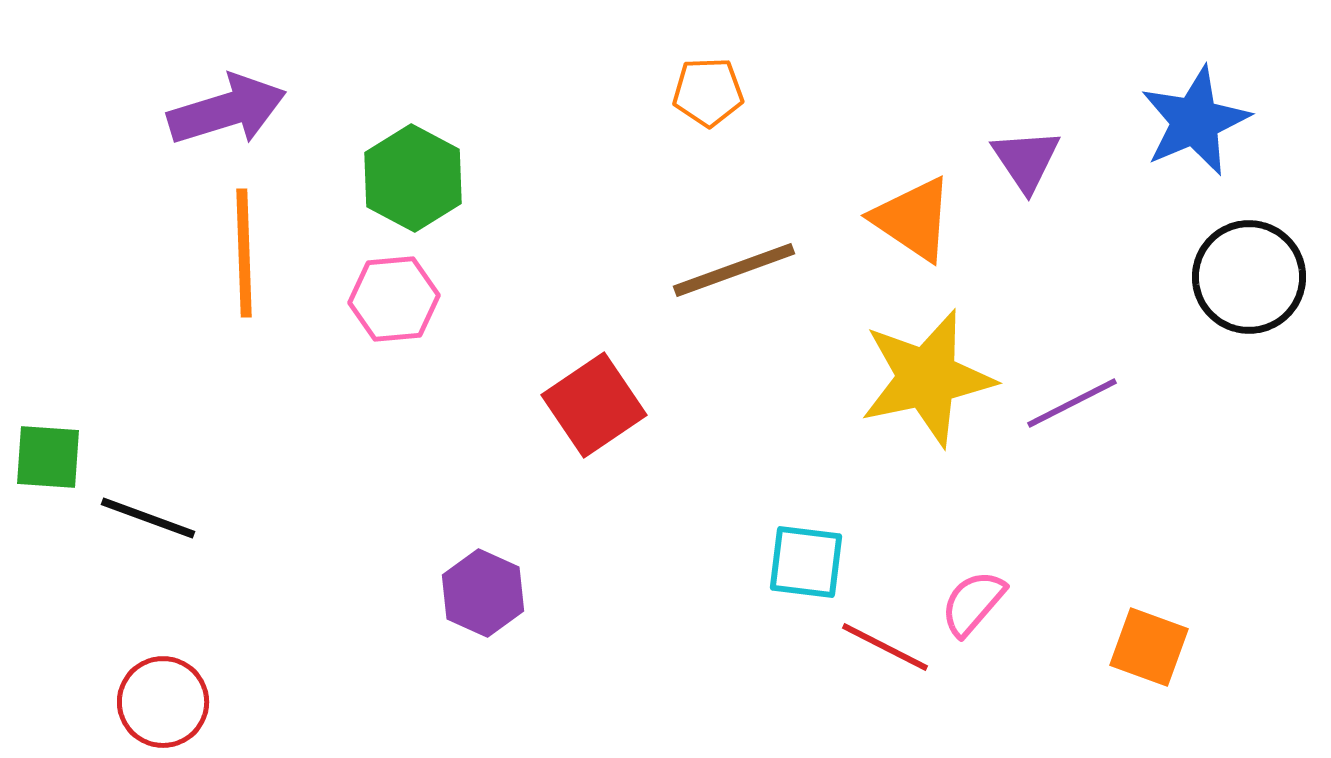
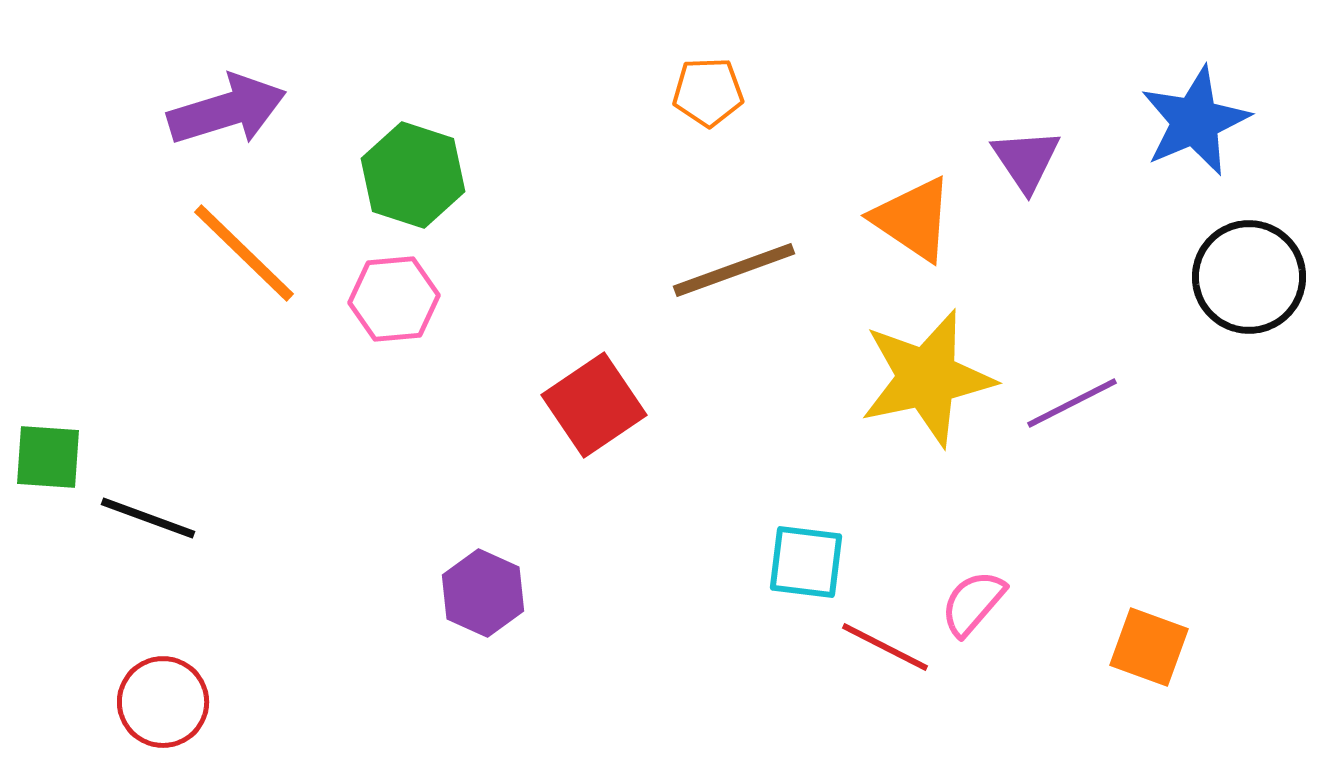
green hexagon: moved 3 px up; rotated 10 degrees counterclockwise
orange line: rotated 44 degrees counterclockwise
